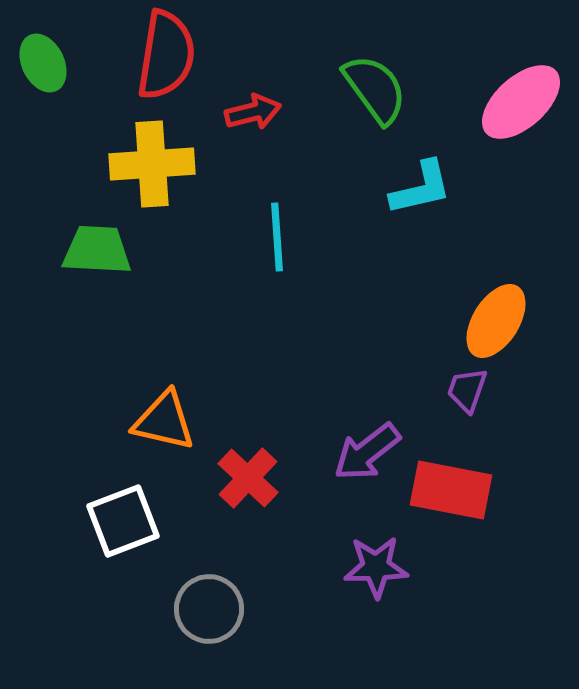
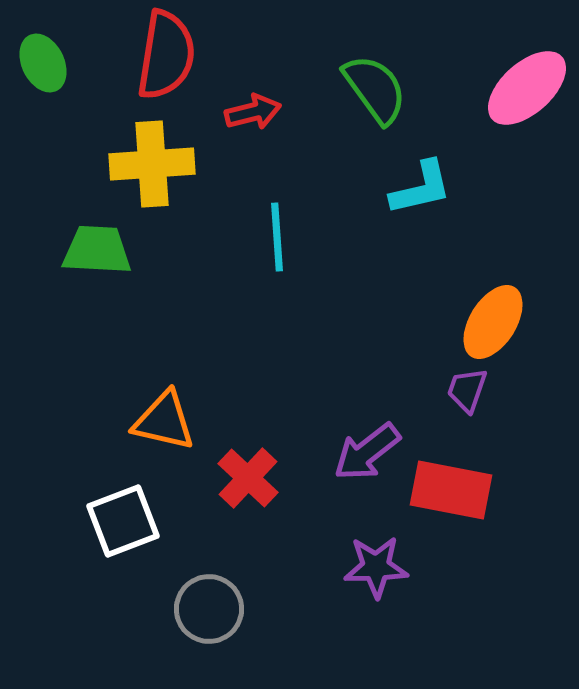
pink ellipse: moved 6 px right, 14 px up
orange ellipse: moved 3 px left, 1 px down
